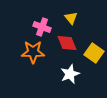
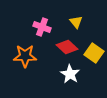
yellow triangle: moved 5 px right, 4 px down
red diamond: moved 4 px down; rotated 25 degrees counterclockwise
orange star: moved 8 px left, 4 px down
white star: rotated 18 degrees counterclockwise
